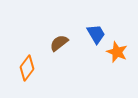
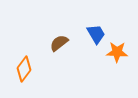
orange star: rotated 20 degrees counterclockwise
orange diamond: moved 3 px left, 1 px down
